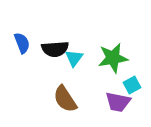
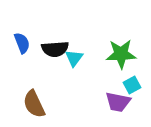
green star: moved 8 px right, 4 px up; rotated 8 degrees clockwise
brown semicircle: moved 31 px left, 5 px down; rotated 8 degrees clockwise
